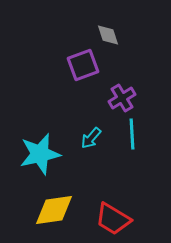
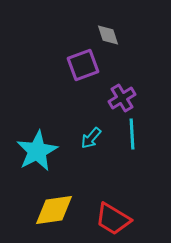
cyan star: moved 3 px left, 3 px up; rotated 15 degrees counterclockwise
